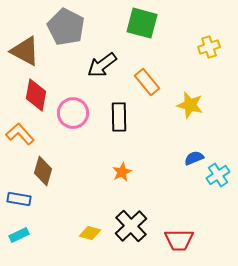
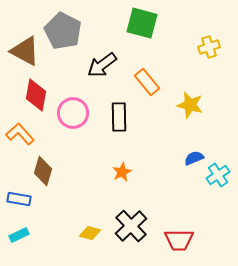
gray pentagon: moved 3 px left, 4 px down
